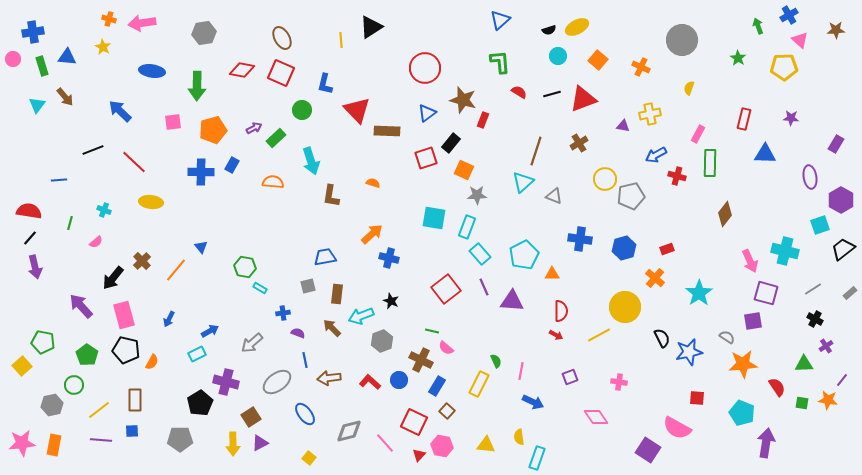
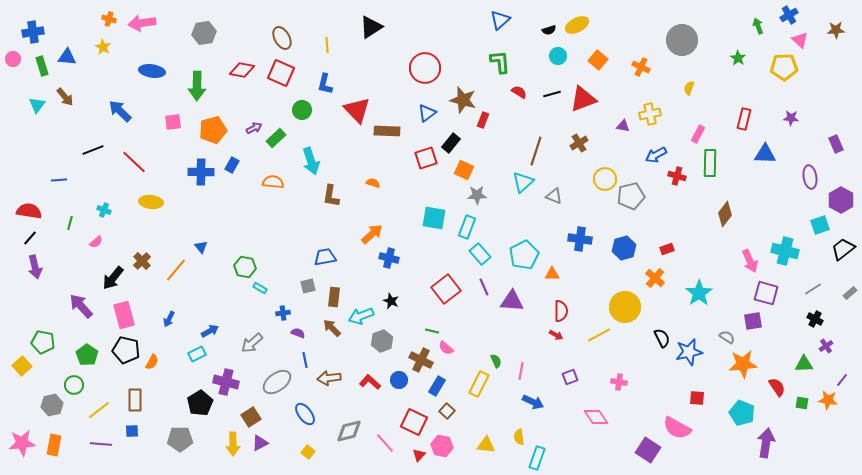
yellow ellipse at (577, 27): moved 2 px up
yellow line at (341, 40): moved 14 px left, 5 px down
purple rectangle at (836, 144): rotated 54 degrees counterclockwise
brown rectangle at (337, 294): moved 3 px left, 3 px down
purple line at (101, 440): moved 4 px down
yellow square at (309, 458): moved 1 px left, 6 px up
